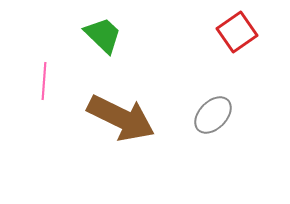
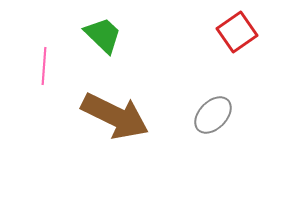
pink line: moved 15 px up
brown arrow: moved 6 px left, 2 px up
